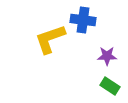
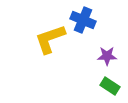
blue cross: rotated 15 degrees clockwise
